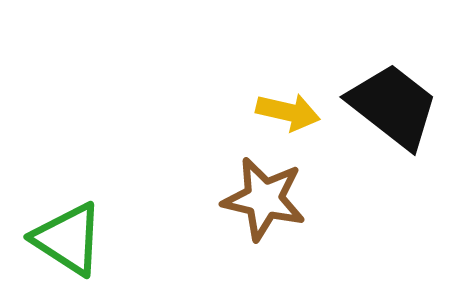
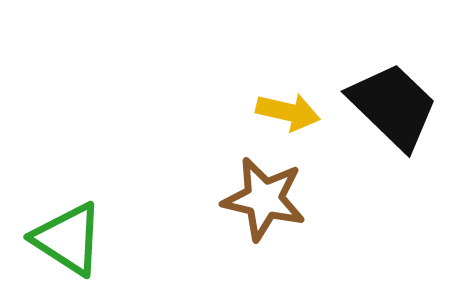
black trapezoid: rotated 6 degrees clockwise
